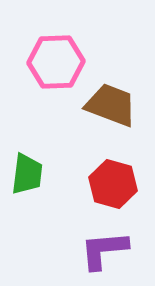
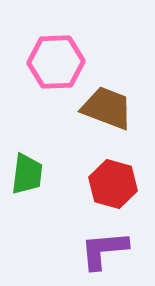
brown trapezoid: moved 4 px left, 3 px down
